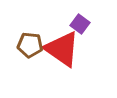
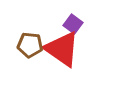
purple square: moved 7 px left
